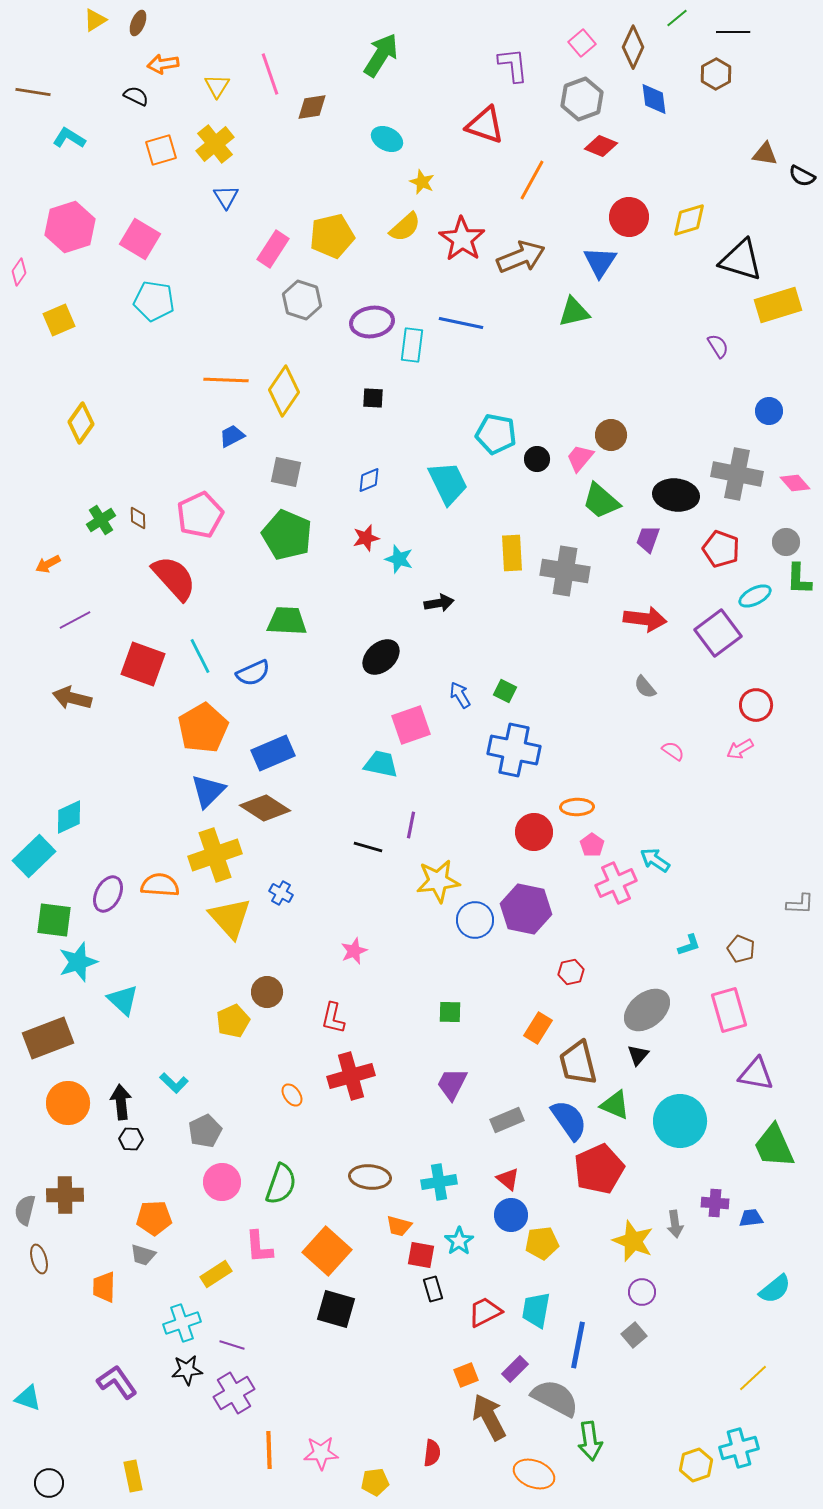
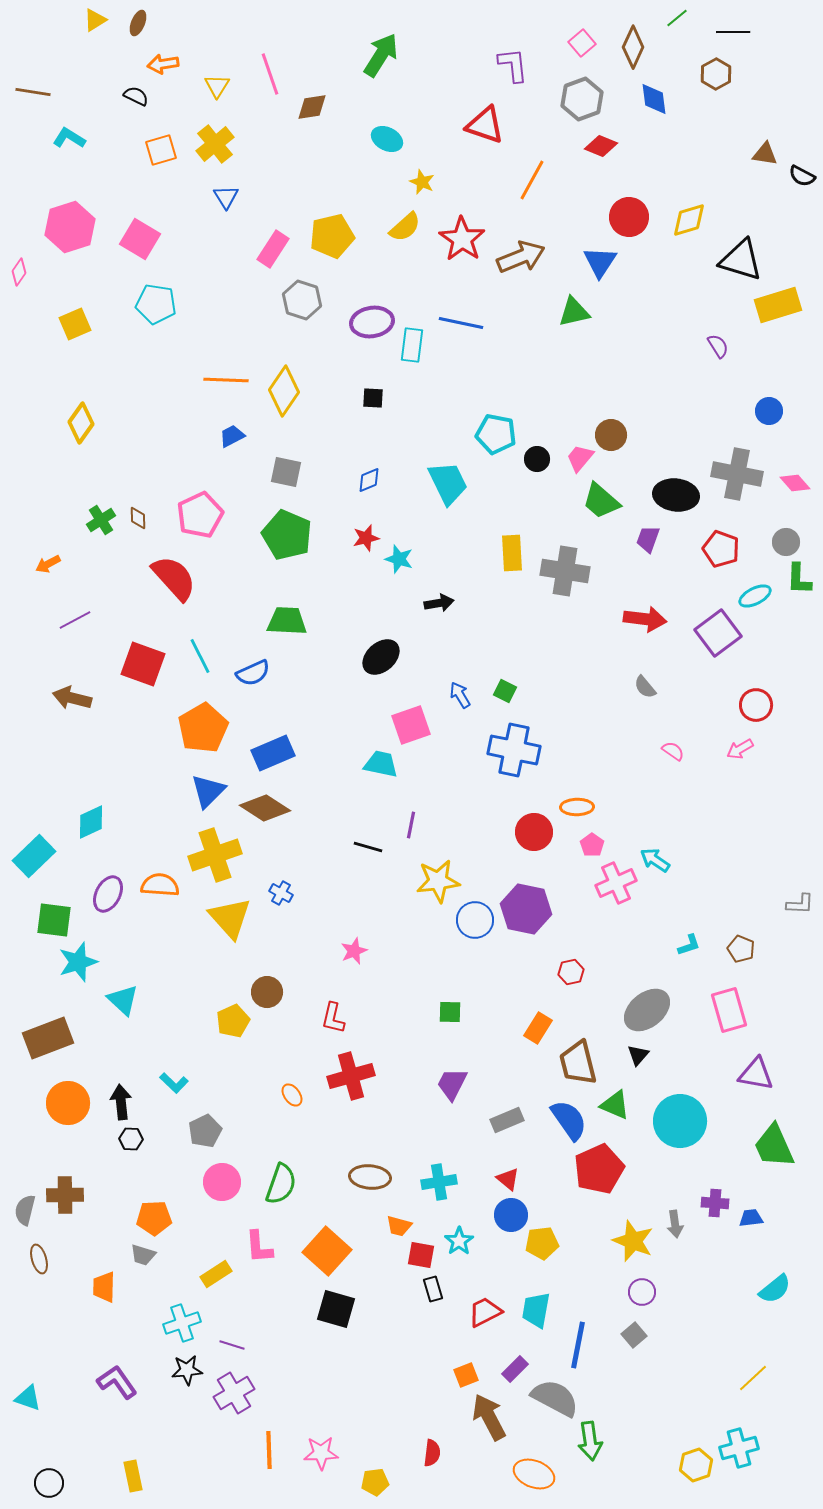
cyan pentagon at (154, 301): moved 2 px right, 3 px down
yellow square at (59, 320): moved 16 px right, 4 px down
cyan diamond at (69, 817): moved 22 px right, 5 px down
